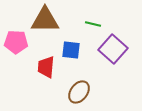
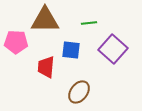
green line: moved 4 px left, 1 px up; rotated 21 degrees counterclockwise
